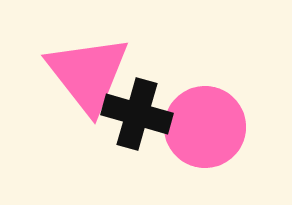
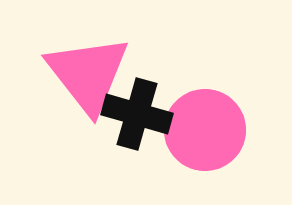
pink circle: moved 3 px down
